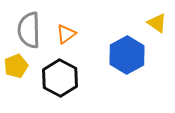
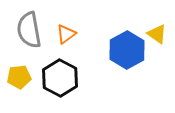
yellow triangle: moved 11 px down
gray semicircle: rotated 9 degrees counterclockwise
blue hexagon: moved 5 px up
yellow pentagon: moved 3 px right, 11 px down; rotated 15 degrees clockwise
